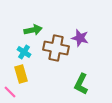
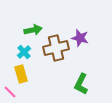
brown cross: rotated 25 degrees counterclockwise
cyan cross: rotated 16 degrees clockwise
